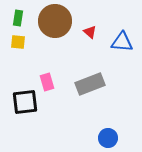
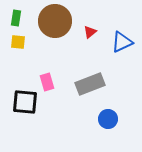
green rectangle: moved 2 px left
red triangle: rotated 40 degrees clockwise
blue triangle: rotated 30 degrees counterclockwise
black square: rotated 12 degrees clockwise
blue circle: moved 19 px up
